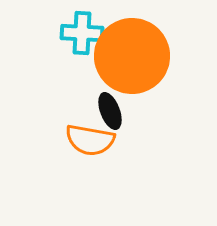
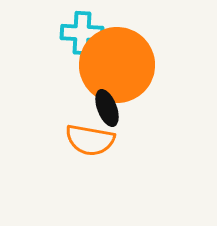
orange circle: moved 15 px left, 9 px down
black ellipse: moved 3 px left, 3 px up
